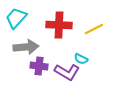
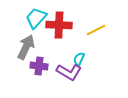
cyan trapezoid: moved 20 px right
yellow line: moved 2 px right, 1 px down
gray arrow: rotated 60 degrees counterclockwise
cyan semicircle: moved 2 px left; rotated 88 degrees clockwise
purple L-shape: moved 2 px right
